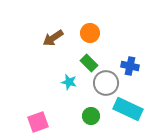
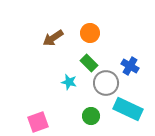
blue cross: rotated 18 degrees clockwise
